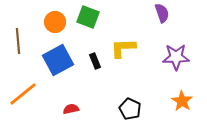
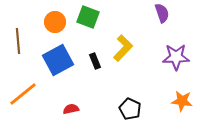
yellow L-shape: rotated 136 degrees clockwise
orange star: rotated 25 degrees counterclockwise
